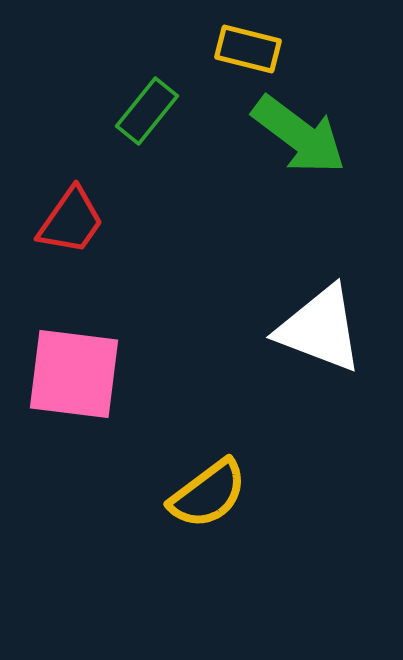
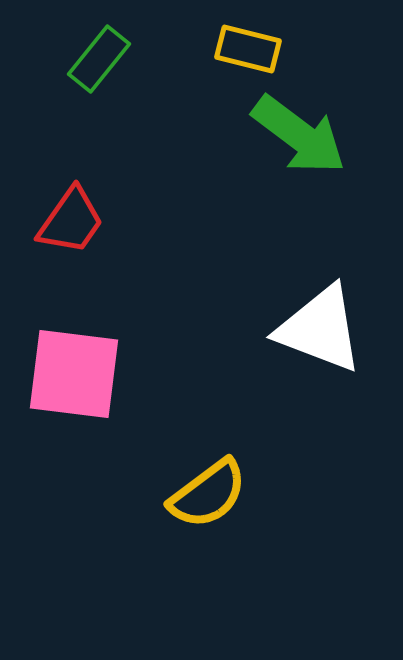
green rectangle: moved 48 px left, 52 px up
